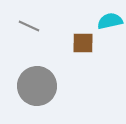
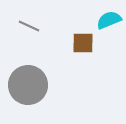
cyan semicircle: moved 1 px left, 1 px up; rotated 10 degrees counterclockwise
gray circle: moved 9 px left, 1 px up
